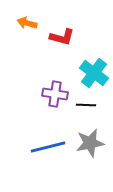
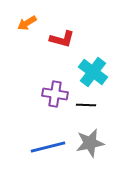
orange arrow: rotated 48 degrees counterclockwise
red L-shape: moved 2 px down
cyan cross: moved 1 px left, 1 px up
